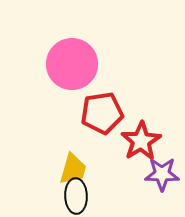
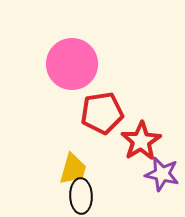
purple star: rotated 12 degrees clockwise
black ellipse: moved 5 px right
